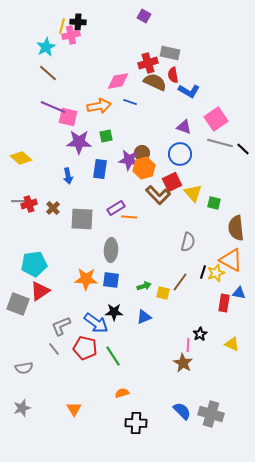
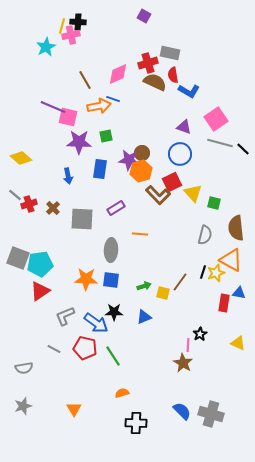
brown line at (48, 73): moved 37 px right, 7 px down; rotated 18 degrees clockwise
pink diamond at (118, 81): moved 7 px up; rotated 15 degrees counterclockwise
blue line at (130, 102): moved 17 px left, 3 px up
orange hexagon at (144, 168): moved 3 px left, 3 px down
gray line at (18, 201): moved 3 px left, 6 px up; rotated 40 degrees clockwise
orange line at (129, 217): moved 11 px right, 17 px down
gray semicircle at (188, 242): moved 17 px right, 7 px up
cyan pentagon at (34, 264): moved 6 px right
gray square at (18, 304): moved 46 px up
gray L-shape at (61, 326): moved 4 px right, 10 px up
yellow triangle at (232, 344): moved 6 px right, 1 px up
gray line at (54, 349): rotated 24 degrees counterclockwise
gray star at (22, 408): moved 1 px right, 2 px up
